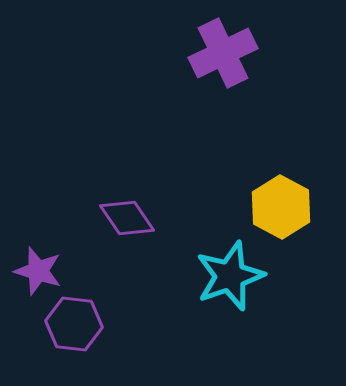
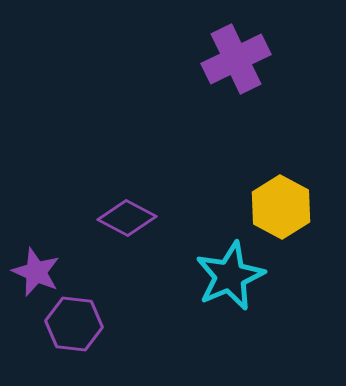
purple cross: moved 13 px right, 6 px down
purple diamond: rotated 28 degrees counterclockwise
purple star: moved 2 px left, 1 px down; rotated 6 degrees clockwise
cyan star: rotated 4 degrees counterclockwise
